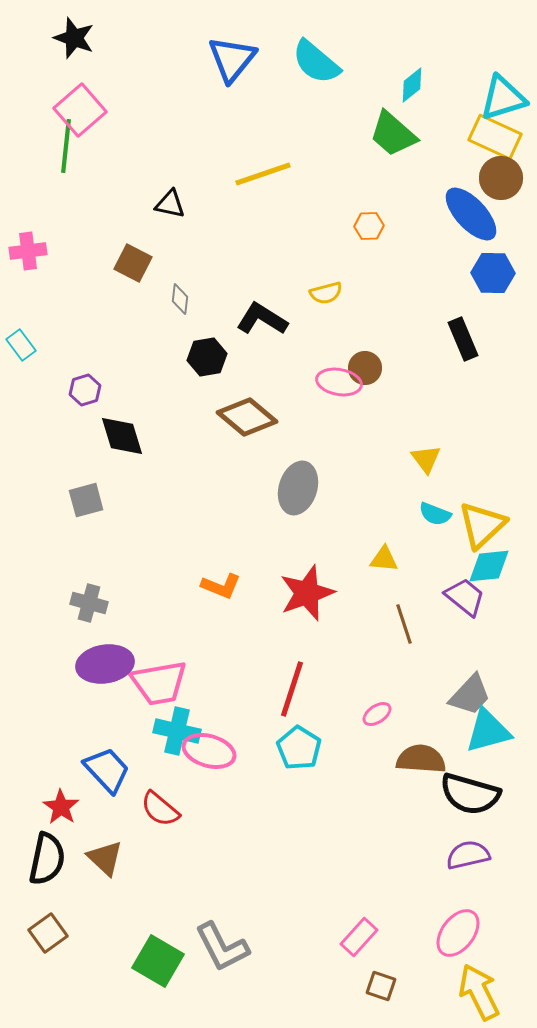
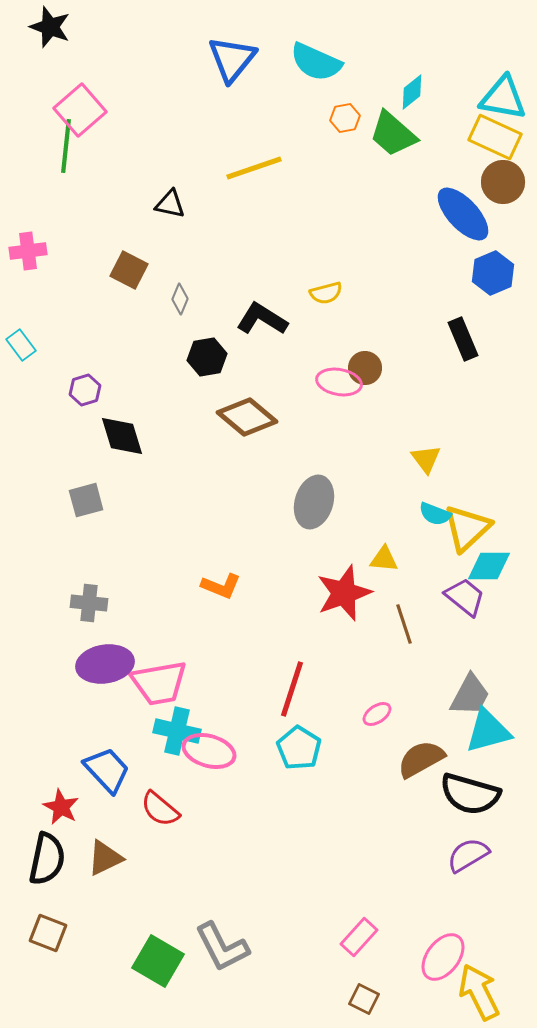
black star at (74, 38): moved 24 px left, 11 px up
cyan semicircle at (316, 62): rotated 16 degrees counterclockwise
cyan diamond at (412, 85): moved 7 px down
cyan triangle at (503, 98): rotated 27 degrees clockwise
yellow line at (263, 174): moved 9 px left, 6 px up
brown circle at (501, 178): moved 2 px right, 4 px down
blue ellipse at (471, 214): moved 8 px left
orange hexagon at (369, 226): moved 24 px left, 108 px up; rotated 8 degrees counterclockwise
brown square at (133, 263): moved 4 px left, 7 px down
blue hexagon at (493, 273): rotated 24 degrees counterclockwise
gray diamond at (180, 299): rotated 16 degrees clockwise
gray ellipse at (298, 488): moved 16 px right, 14 px down
yellow triangle at (482, 525): moved 15 px left, 3 px down
cyan diamond at (489, 566): rotated 6 degrees clockwise
red star at (307, 593): moved 37 px right
gray cross at (89, 603): rotated 9 degrees counterclockwise
gray trapezoid at (470, 695): rotated 15 degrees counterclockwise
brown semicircle at (421, 759): rotated 33 degrees counterclockwise
red star at (61, 807): rotated 6 degrees counterclockwise
purple semicircle at (468, 855): rotated 18 degrees counterclockwise
brown triangle at (105, 858): rotated 51 degrees clockwise
brown square at (48, 933): rotated 33 degrees counterclockwise
pink ellipse at (458, 933): moved 15 px left, 24 px down
brown square at (381, 986): moved 17 px left, 13 px down; rotated 8 degrees clockwise
